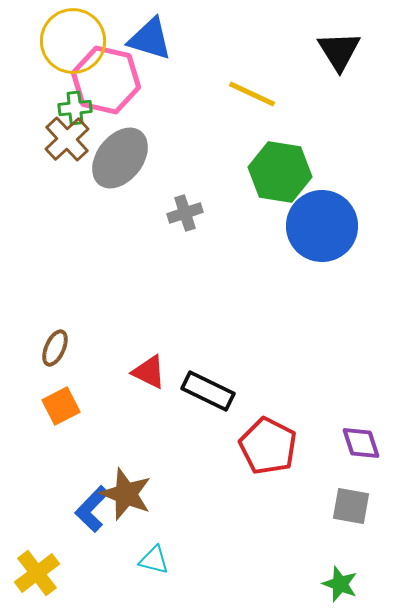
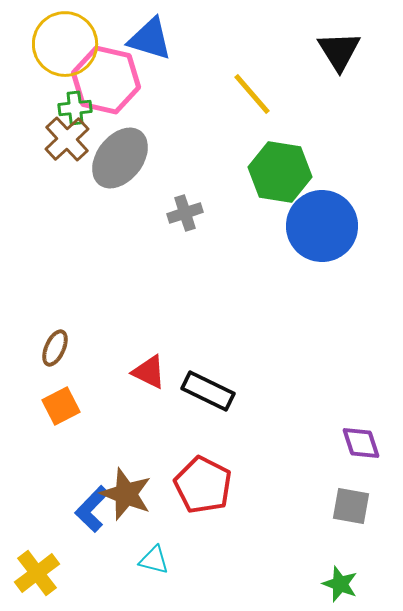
yellow circle: moved 8 px left, 3 px down
yellow line: rotated 24 degrees clockwise
red pentagon: moved 65 px left, 39 px down
